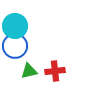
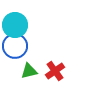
cyan circle: moved 1 px up
red cross: rotated 30 degrees counterclockwise
